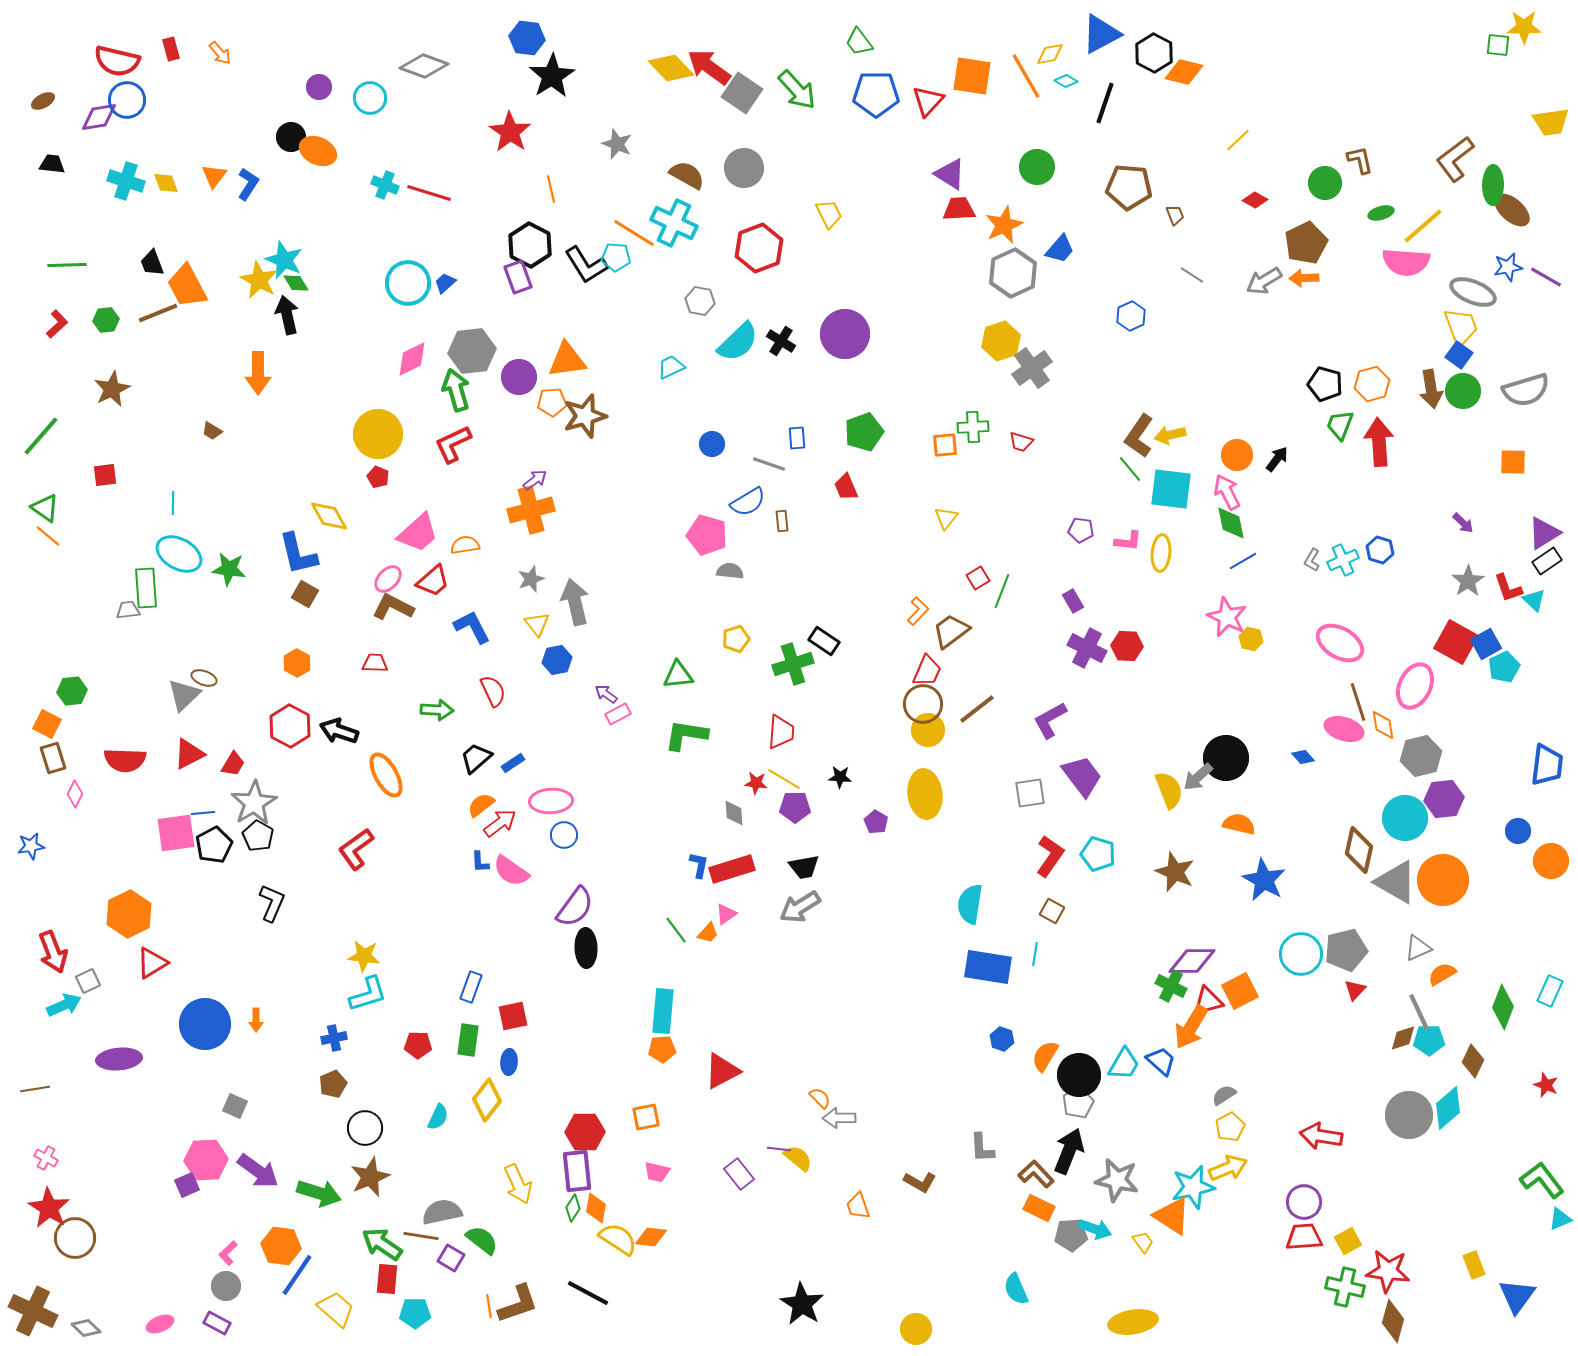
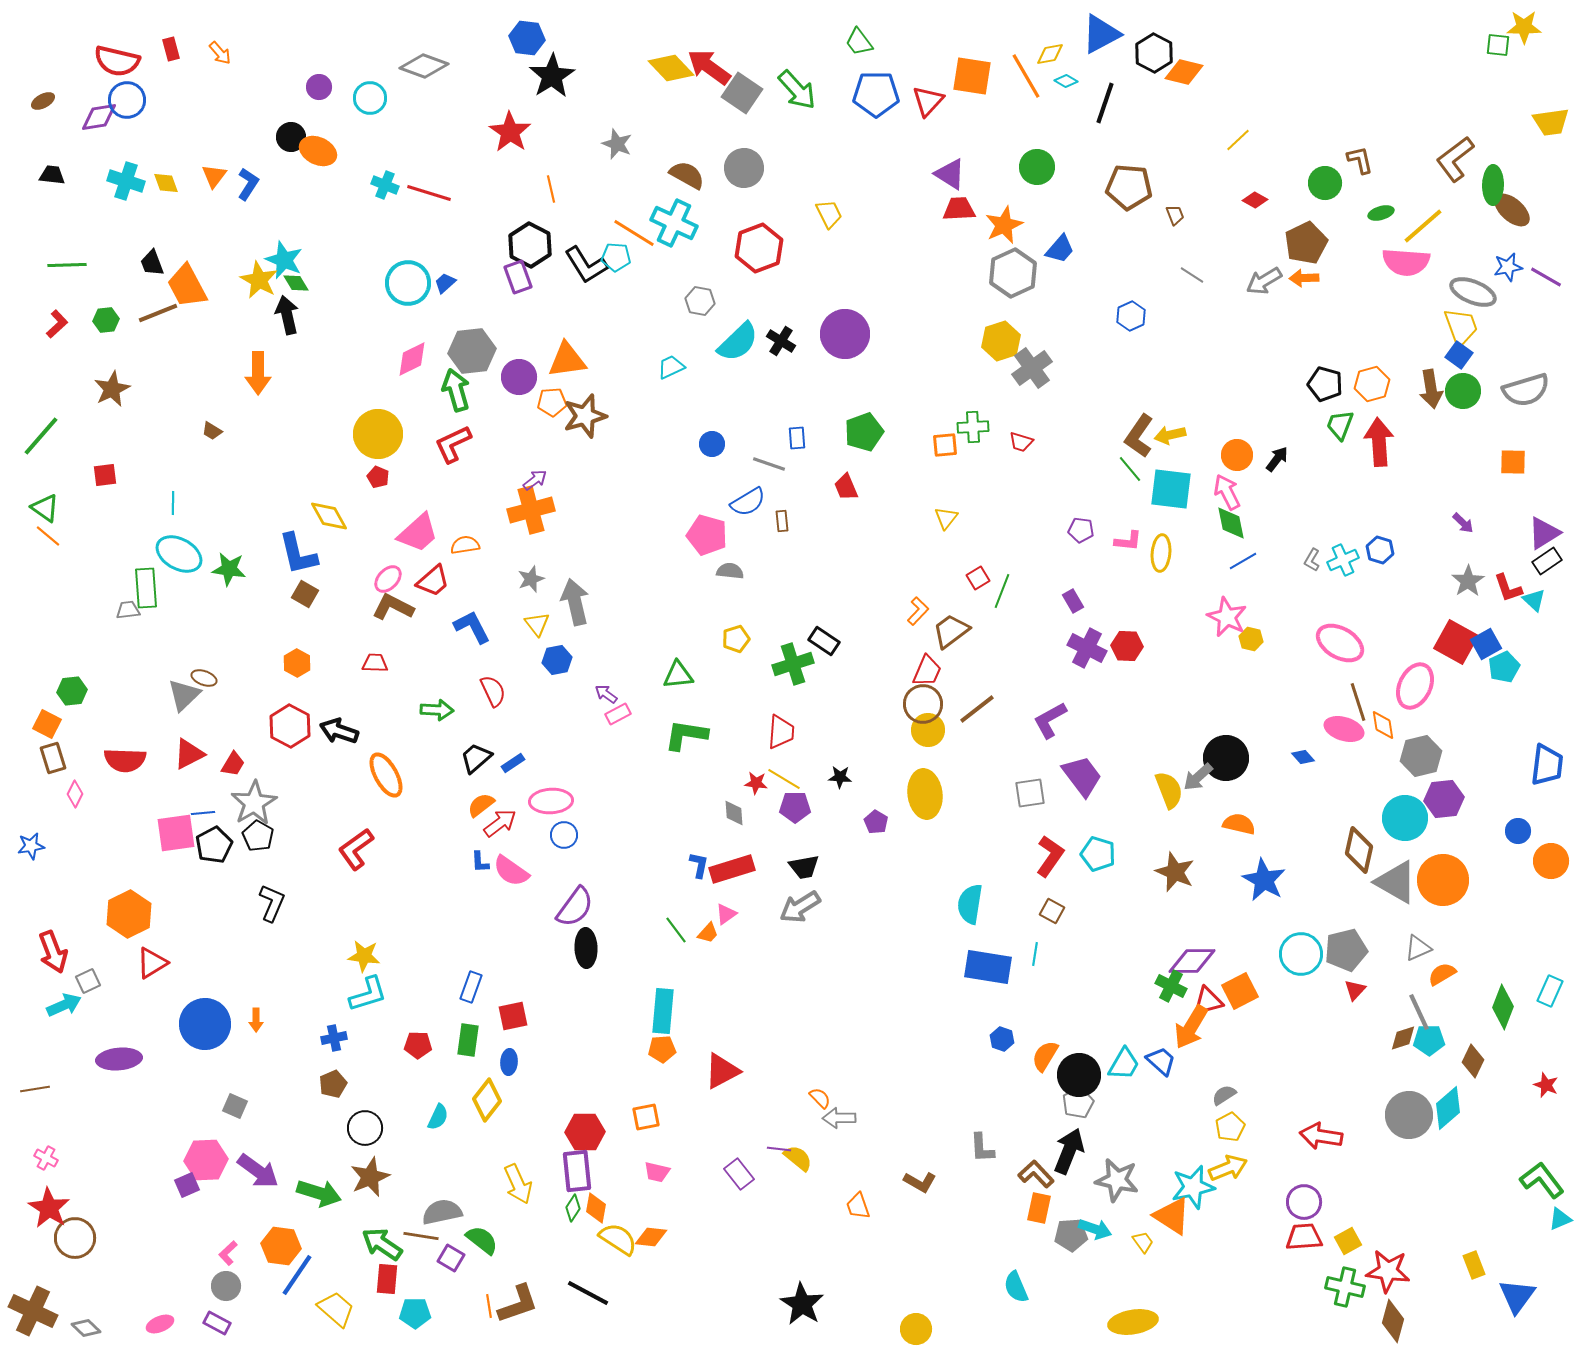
black trapezoid at (52, 164): moved 11 px down
orange rectangle at (1039, 1208): rotated 76 degrees clockwise
cyan semicircle at (1016, 1289): moved 2 px up
